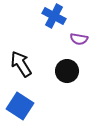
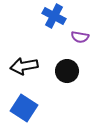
purple semicircle: moved 1 px right, 2 px up
black arrow: moved 3 px right, 2 px down; rotated 68 degrees counterclockwise
blue square: moved 4 px right, 2 px down
